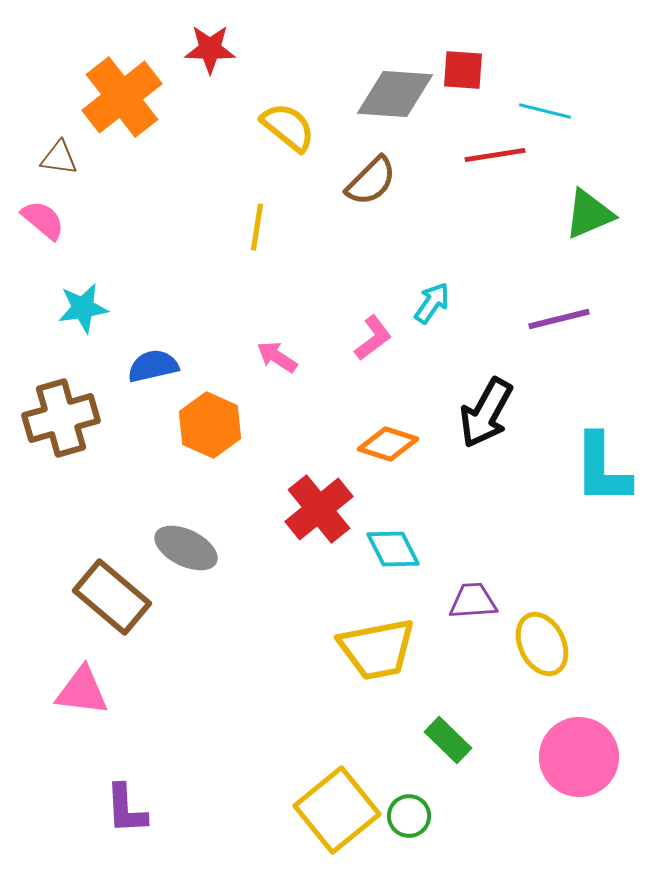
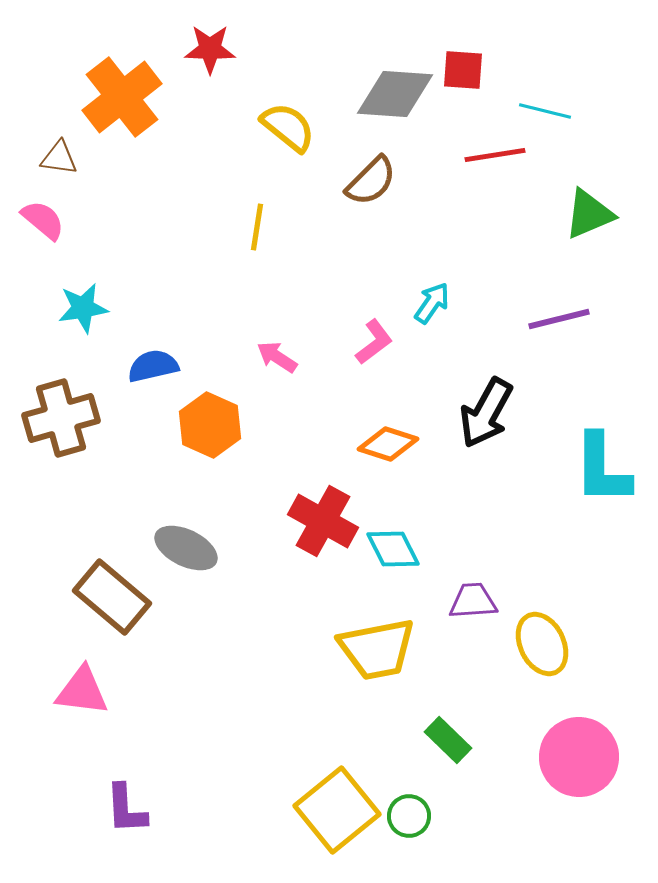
pink L-shape: moved 1 px right, 4 px down
red cross: moved 4 px right, 12 px down; rotated 22 degrees counterclockwise
